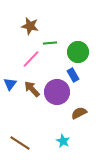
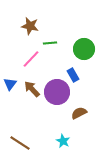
green circle: moved 6 px right, 3 px up
